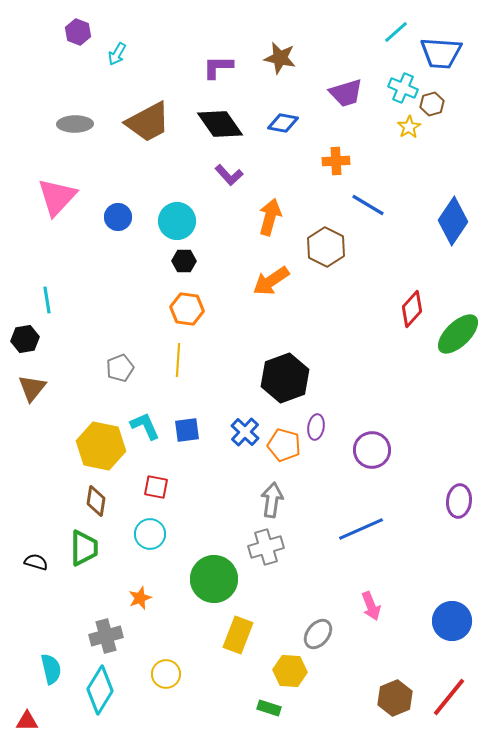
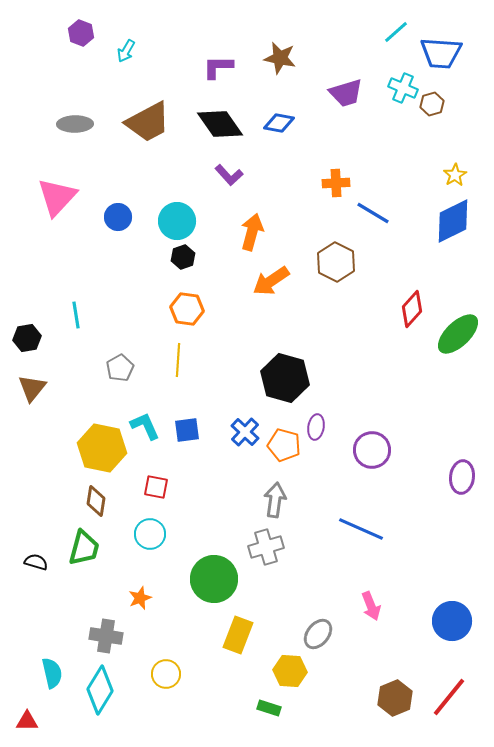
purple hexagon at (78, 32): moved 3 px right, 1 px down
cyan arrow at (117, 54): moved 9 px right, 3 px up
blue diamond at (283, 123): moved 4 px left
yellow star at (409, 127): moved 46 px right, 48 px down
orange cross at (336, 161): moved 22 px down
blue line at (368, 205): moved 5 px right, 8 px down
orange arrow at (270, 217): moved 18 px left, 15 px down
blue diamond at (453, 221): rotated 30 degrees clockwise
brown hexagon at (326, 247): moved 10 px right, 15 px down
black hexagon at (184, 261): moved 1 px left, 4 px up; rotated 20 degrees counterclockwise
cyan line at (47, 300): moved 29 px right, 15 px down
black hexagon at (25, 339): moved 2 px right, 1 px up
gray pentagon at (120, 368): rotated 8 degrees counterclockwise
black hexagon at (285, 378): rotated 24 degrees counterclockwise
yellow hexagon at (101, 446): moved 1 px right, 2 px down
gray arrow at (272, 500): moved 3 px right
purple ellipse at (459, 501): moved 3 px right, 24 px up
blue line at (361, 529): rotated 48 degrees clockwise
green trapezoid at (84, 548): rotated 15 degrees clockwise
gray cross at (106, 636): rotated 24 degrees clockwise
cyan semicircle at (51, 669): moved 1 px right, 4 px down
